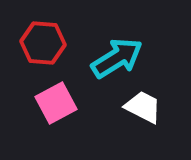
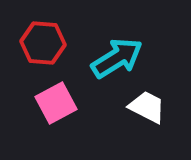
white trapezoid: moved 4 px right
